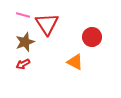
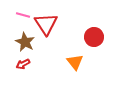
red triangle: moved 1 px left
red circle: moved 2 px right
brown star: rotated 24 degrees counterclockwise
orange triangle: rotated 24 degrees clockwise
